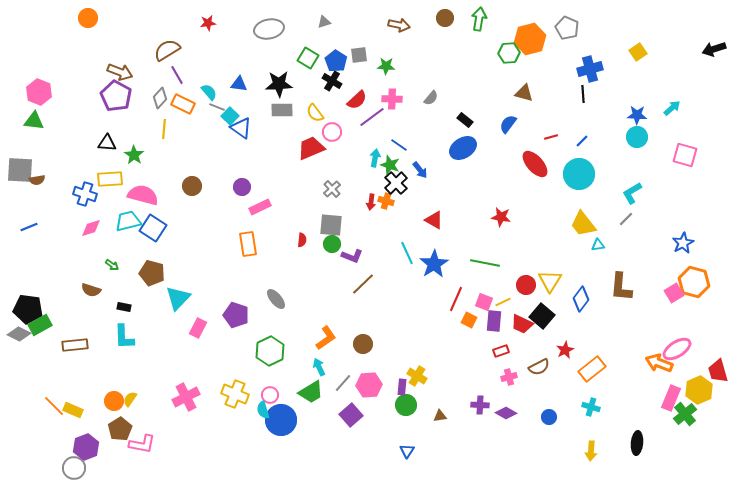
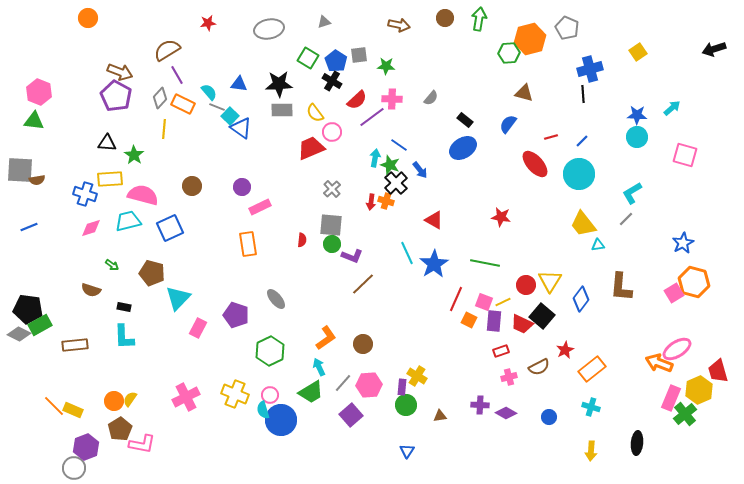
blue square at (153, 228): moved 17 px right; rotated 32 degrees clockwise
